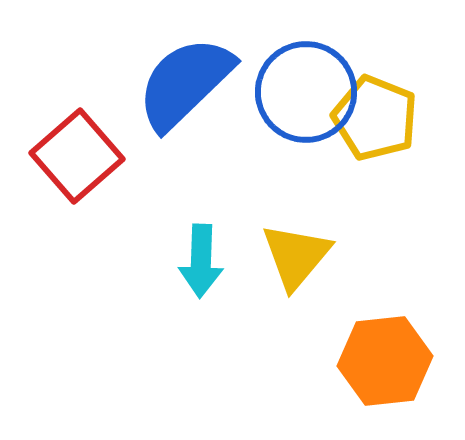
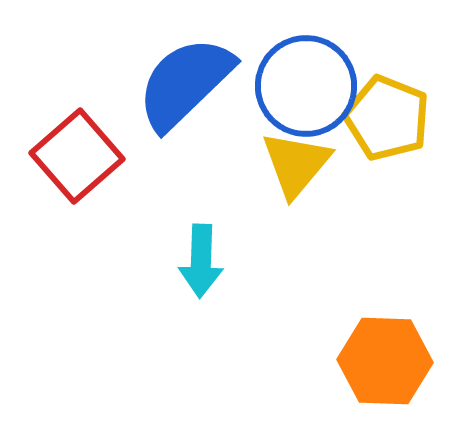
blue circle: moved 6 px up
yellow pentagon: moved 12 px right
yellow triangle: moved 92 px up
orange hexagon: rotated 8 degrees clockwise
